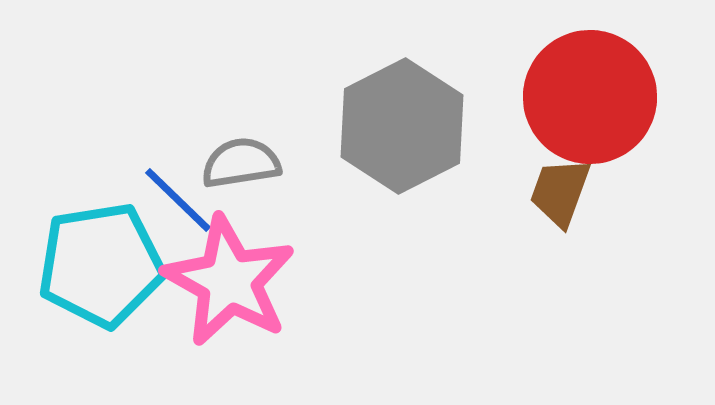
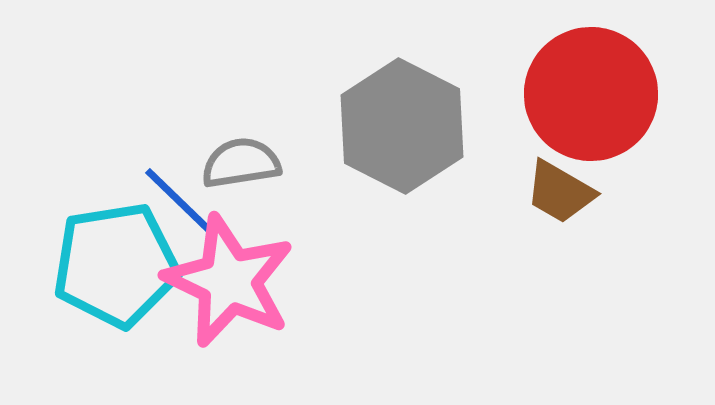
red circle: moved 1 px right, 3 px up
gray hexagon: rotated 6 degrees counterclockwise
brown trapezoid: rotated 80 degrees counterclockwise
cyan pentagon: moved 15 px right
pink star: rotated 4 degrees counterclockwise
